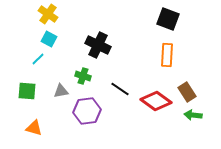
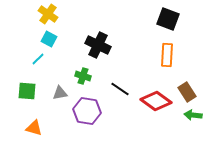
gray triangle: moved 1 px left, 2 px down
purple hexagon: rotated 16 degrees clockwise
